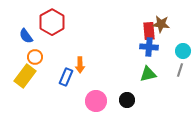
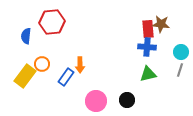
red hexagon: rotated 25 degrees clockwise
red rectangle: moved 1 px left, 2 px up
blue semicircle: rotated 42 degrees clockwise
blue cross: moved 2 px left
cyan circle: moved 2 px left, 1 px down
orange circle: moved 7 px right, 7 px down
blue rectangle: rotated 12 degrees clockwise
